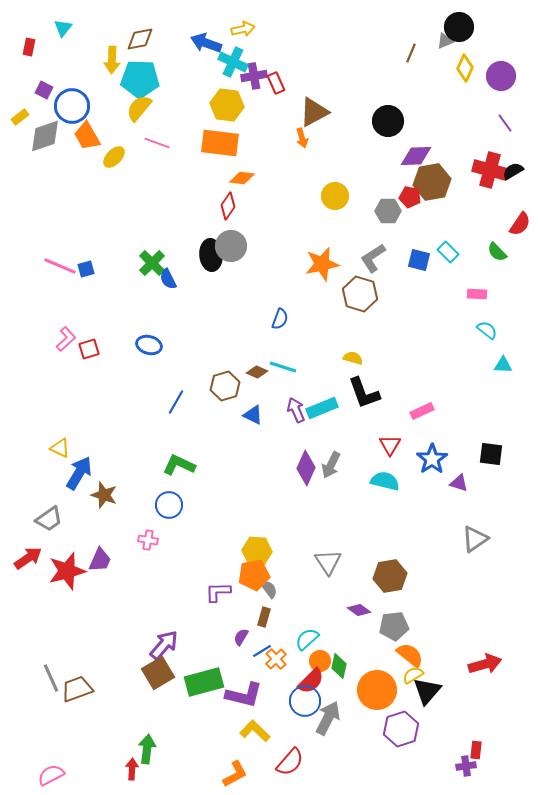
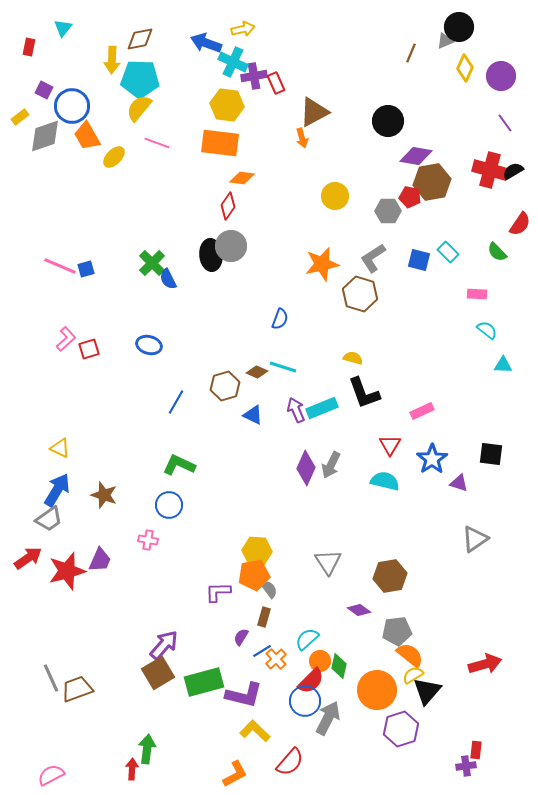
purple diamond at (416, 156): rotated 12 degrees clockwise
blue arrow at (79, 473): moved 22 px left, 17 px down
gray pentagon at (394, 626): moved 3 px right, 5 px down
